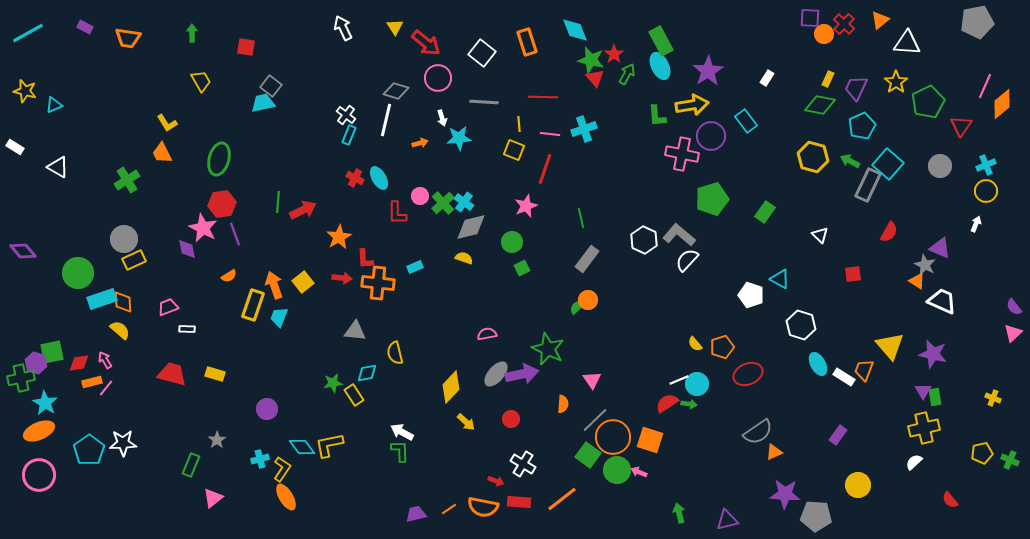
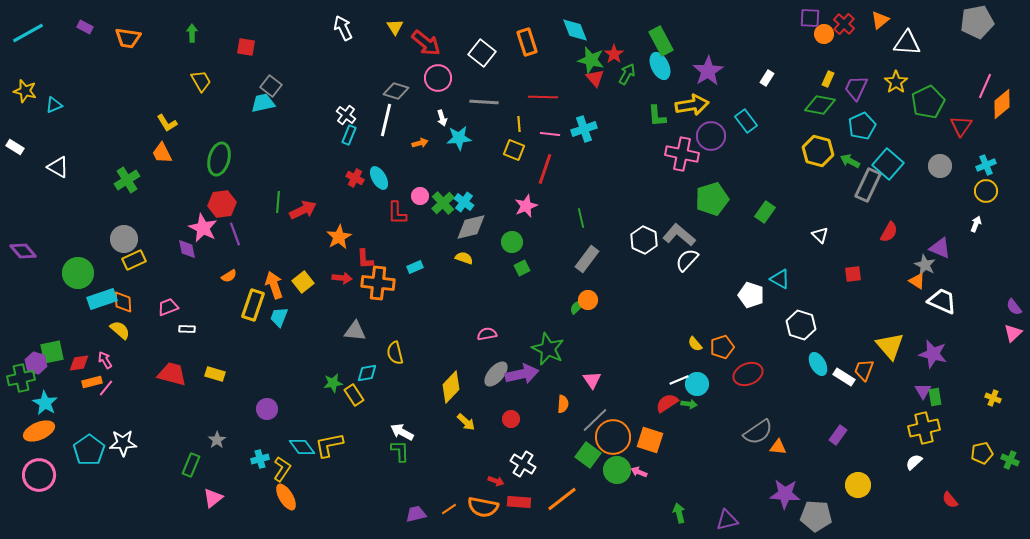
yellow hexagon at (813, 157): moved 5 px right, 6 px up
orange triangle at (774, 452): moved 4 px right, 5 px up; rotated 30 degrees clockwise
